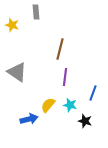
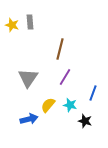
gray rectangle: moved 6 px left, 10 px down
gray triangle: moved 11 px right, 6 px down; rotated 30 degrees clockwise
purple line: rotated 24 degrees clockwise
